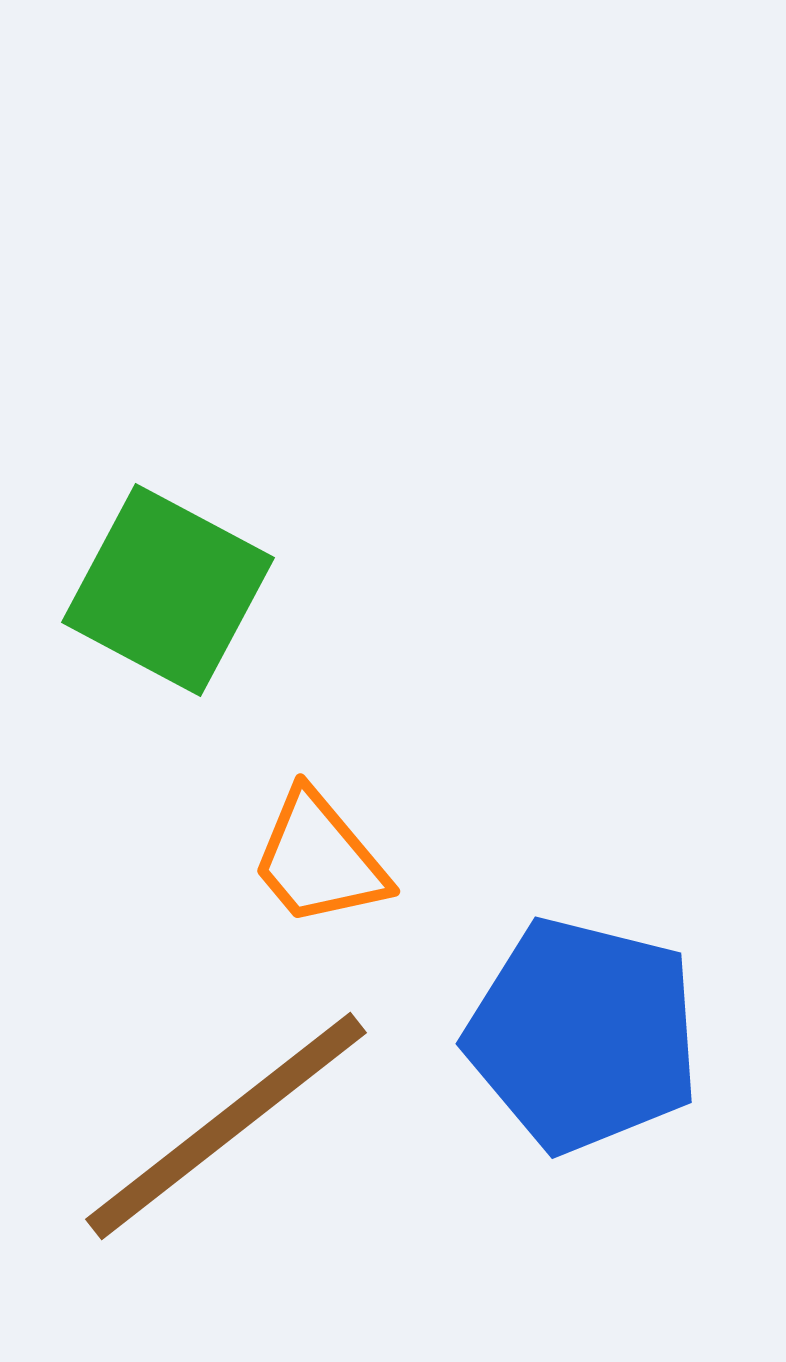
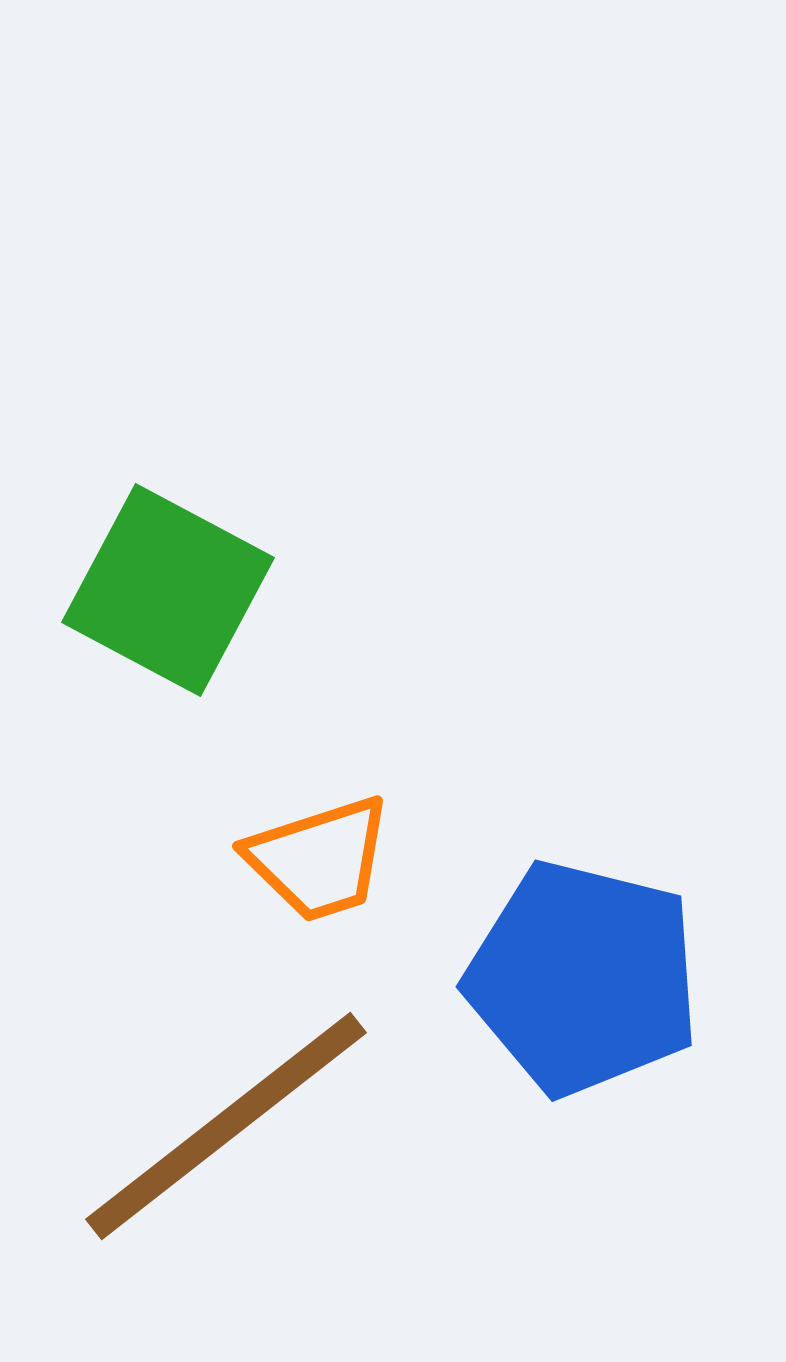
orange trapezoid: rotated 68 degrees counterclockwise
blue pentagon: moved 57 px up
